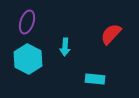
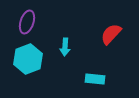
cyan hexagon: rotated 12 degrees clockwise
